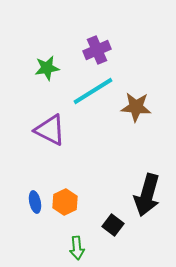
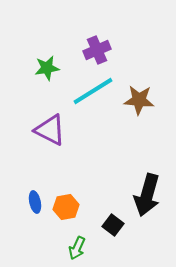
brown star: moved 3 px right, 7 px up
orange hexagon: moved 1 px right, 5 px down; rotated 15 degrees clockwise
green arrow: rotated 30 degrees clockwise
